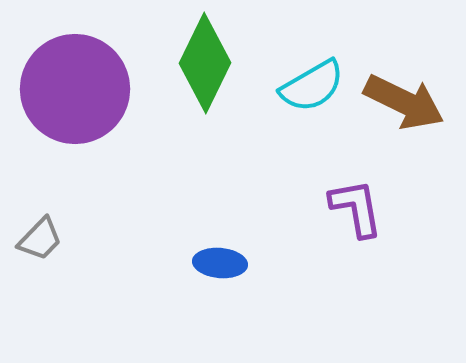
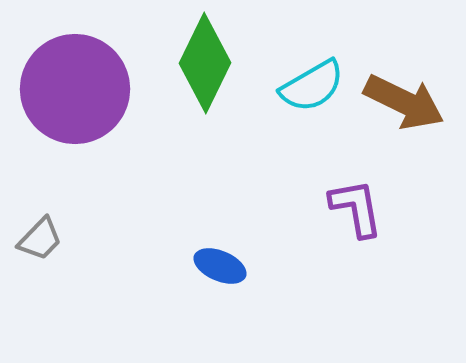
blue ellipse: moved 3 px down; rotated 18 degrees clockwise
